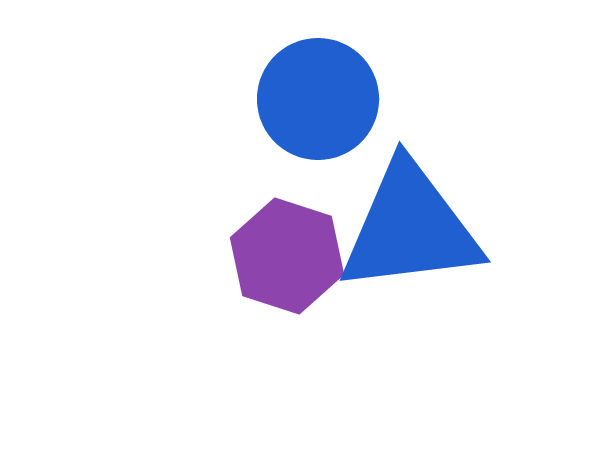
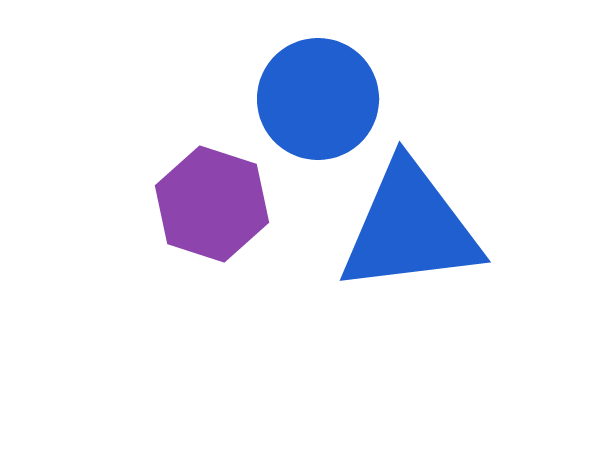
purple hexagon: moved 75 px left, 52 px up
